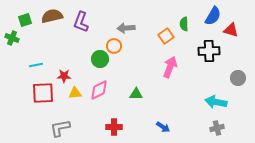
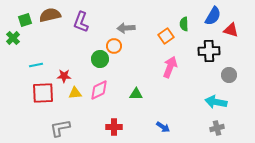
brown semicircle: moved 2 px left, 1 px up
green cross: moved 1 px right; rotated 24 degrees clockwise
gray circle: moved 9 px left, 3 px up
